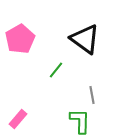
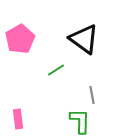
black triangle: moved 1 px left
green line: rotated 18 degrees clockwise
pink rectangle: rotated 48 degrees counterclockwise
